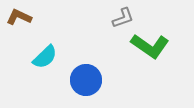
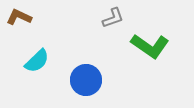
gray L-shape: moved 10 px left
cyan semicircle: moved 8 px left, 4 px down
